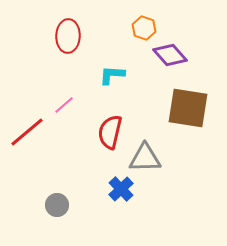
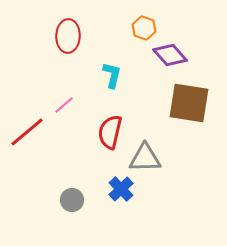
cyan L-shape: rotated 100 degrees clockwise
brown square: moved 1 px right, 5 px up
gray circle: moved 15 px right, 5 px up
